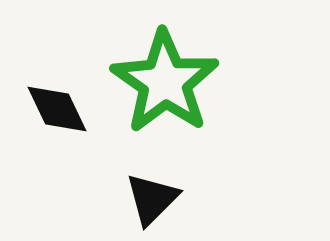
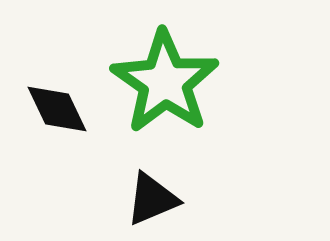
black triangle: rotated 22 degrees clockwise
